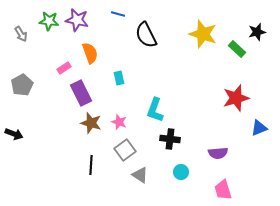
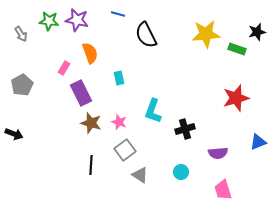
yellow star: moved 3 px right; rotated 24 degrees counterclockwise
green rectangle: rotated 24 degrees counterclockwise
pink rectangle: rotated 24 degrees counterclockwise
cyan L-shape: moved 2 px left, 1 px down
blue triangle: moved 1 px left, 14 px down
black cross: moved 15 px right, 10 px up; rotated 24 degrees counterclockwise
